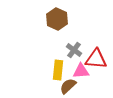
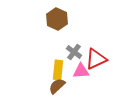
gray cross: moved 2 px down
red triangle: rotated 30 degrees counterclockwise
brown semicircle: moved 11 px left
